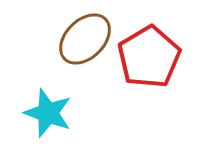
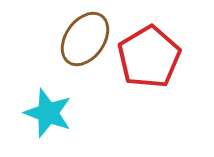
brown ellipse: rotated 10 degrees counterclockwise
